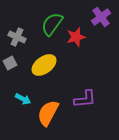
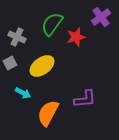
yellow ellipse: moved 2 px left, 1 px down
cyan arrow: moved 6 px up
